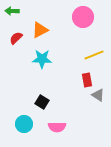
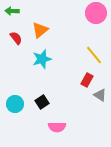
pink circle: moved 13 px right, 4 px up
orange triangle: rotated 12 degrees counterclockwise
red semicircle: rotated 96 degrees clockwise
yellow line: rotated 72 degrees clockwise
cyan star: rotated 18 degrees counterclockwise
red rectangle: rotated 40 degrees clockwise
gray triangle: moved 2 px right
black square: rotated 24 degrees clockwise
cyan circle: moved 9 px left, 20 px up
